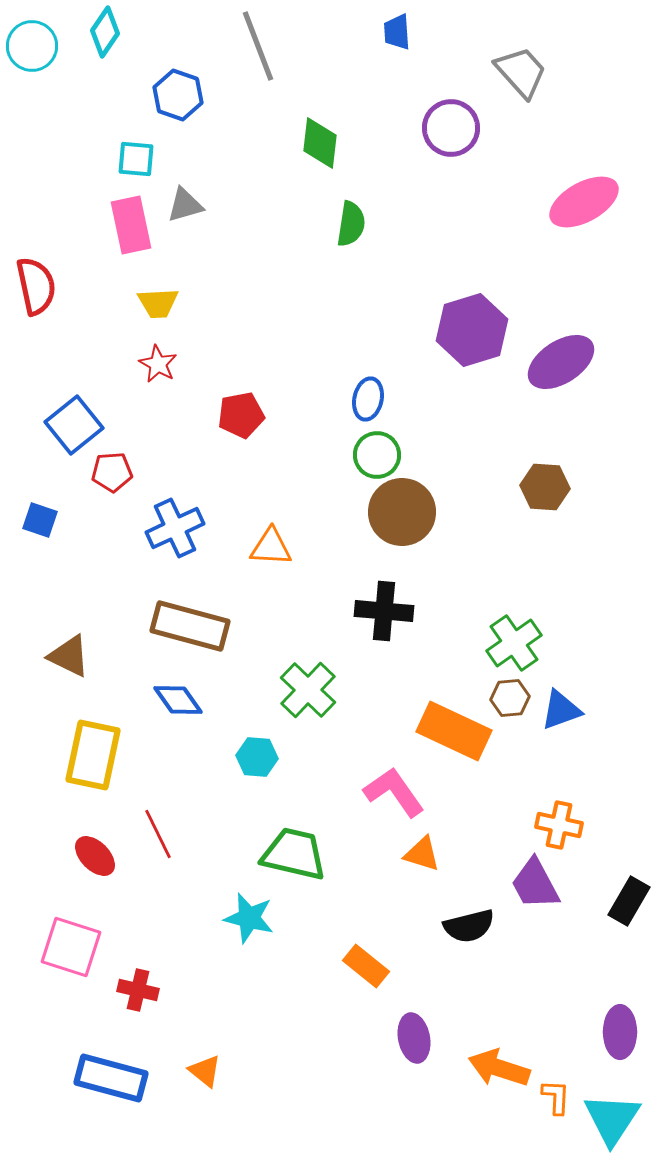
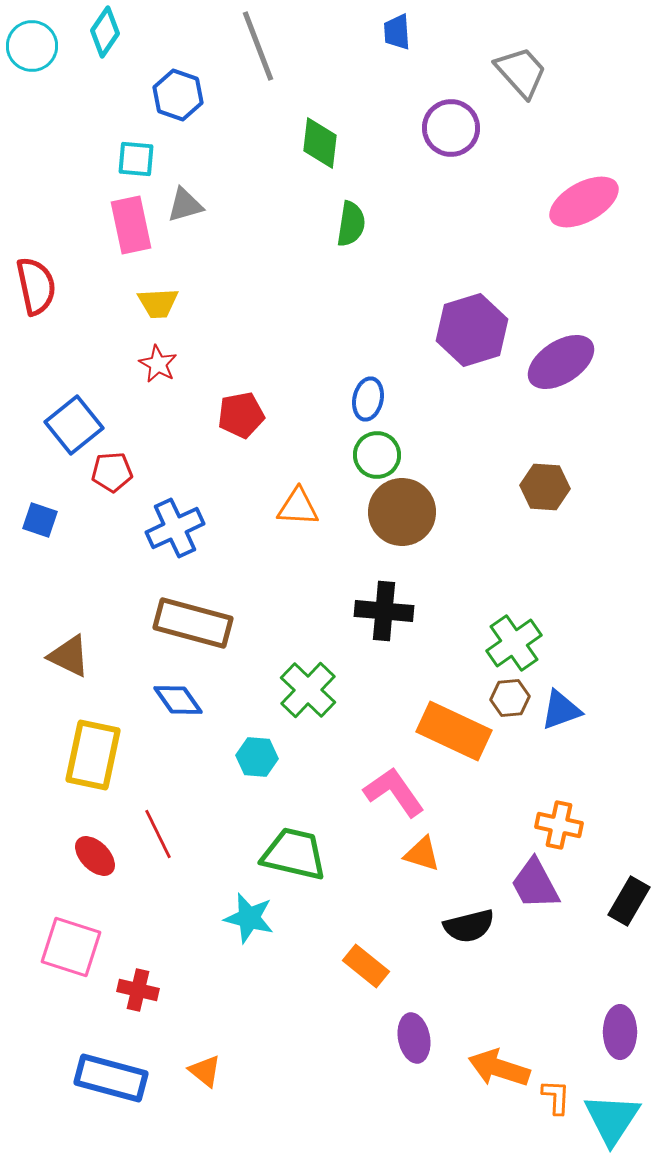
orange triangle at (271, 547): moved 27 px right, 40 px up
brown rectangle at (190, 626): moved 3 px right, 3 px up
